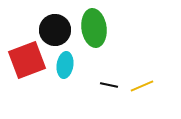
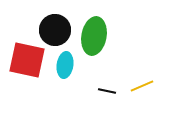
green ellipse: moved 8 px down; rotated 18 degrees clockwise
red square: rotated 33 degrees clockwise
black line: moved 2 px left, 6 px down
